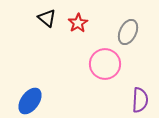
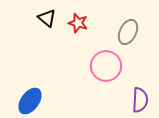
red star: rotated 24 degrees counterclockwise
pink circle: moved 1 px right, 2 px down
